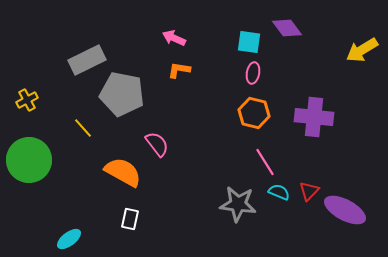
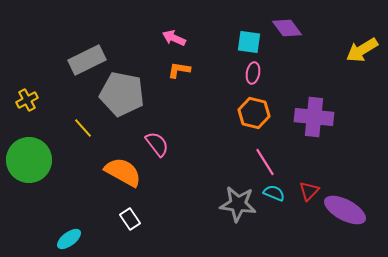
cyan semicircle: moved 5 px left, 1 px down
white rectangle: rotated 45 degrees counterclockwise
